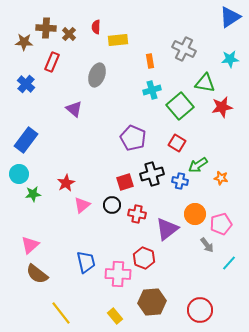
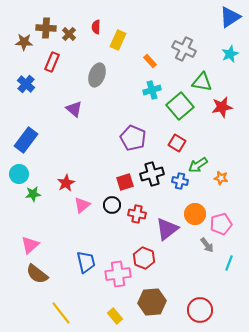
yellow rectangle at (118, 40): rotated 60 degrees counterclockwise
cyan star at (230, 59): moved 5 px up; rotated 18 degrees counterclockwise
orange rectangle at (150, 61): rotated 32 degrees counterclockwise
green triangle at (205, 83): moved 3 px left, 1 px up
cyan line at (229, 263): rotated 21 degrees counterclockwise
pink cross at (118, 274): rotated 10 degrees counterclockwise
